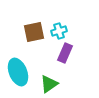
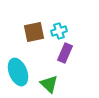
green triangle: rotated 42 degrees counterclockwise
